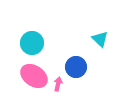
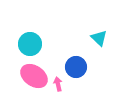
cyan triangle: moved 1 px left, 1 px up
cyan circle: moved 2 px left, 1 px down
pink arrow: rotated 24 degrees counterclockwise
